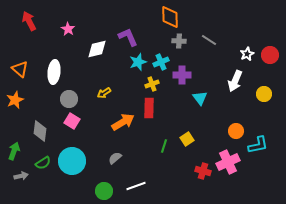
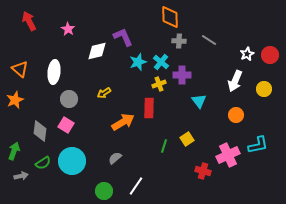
purple L-shape: moved 5 px left
white diamond: moved 2 px down
cyan cross: rotated 28 degrees counterclockwise
yellow cross: moved 7 px right
yellow circle: moved 5 px up
cyan triangle: moved 1 px left, 3 px down
pink square: moved 6 px left, 4 px down
orange circle: moved 16 px up
pink cross: moved 7 px up
white line: rotated 36 degrees counterclockwise
